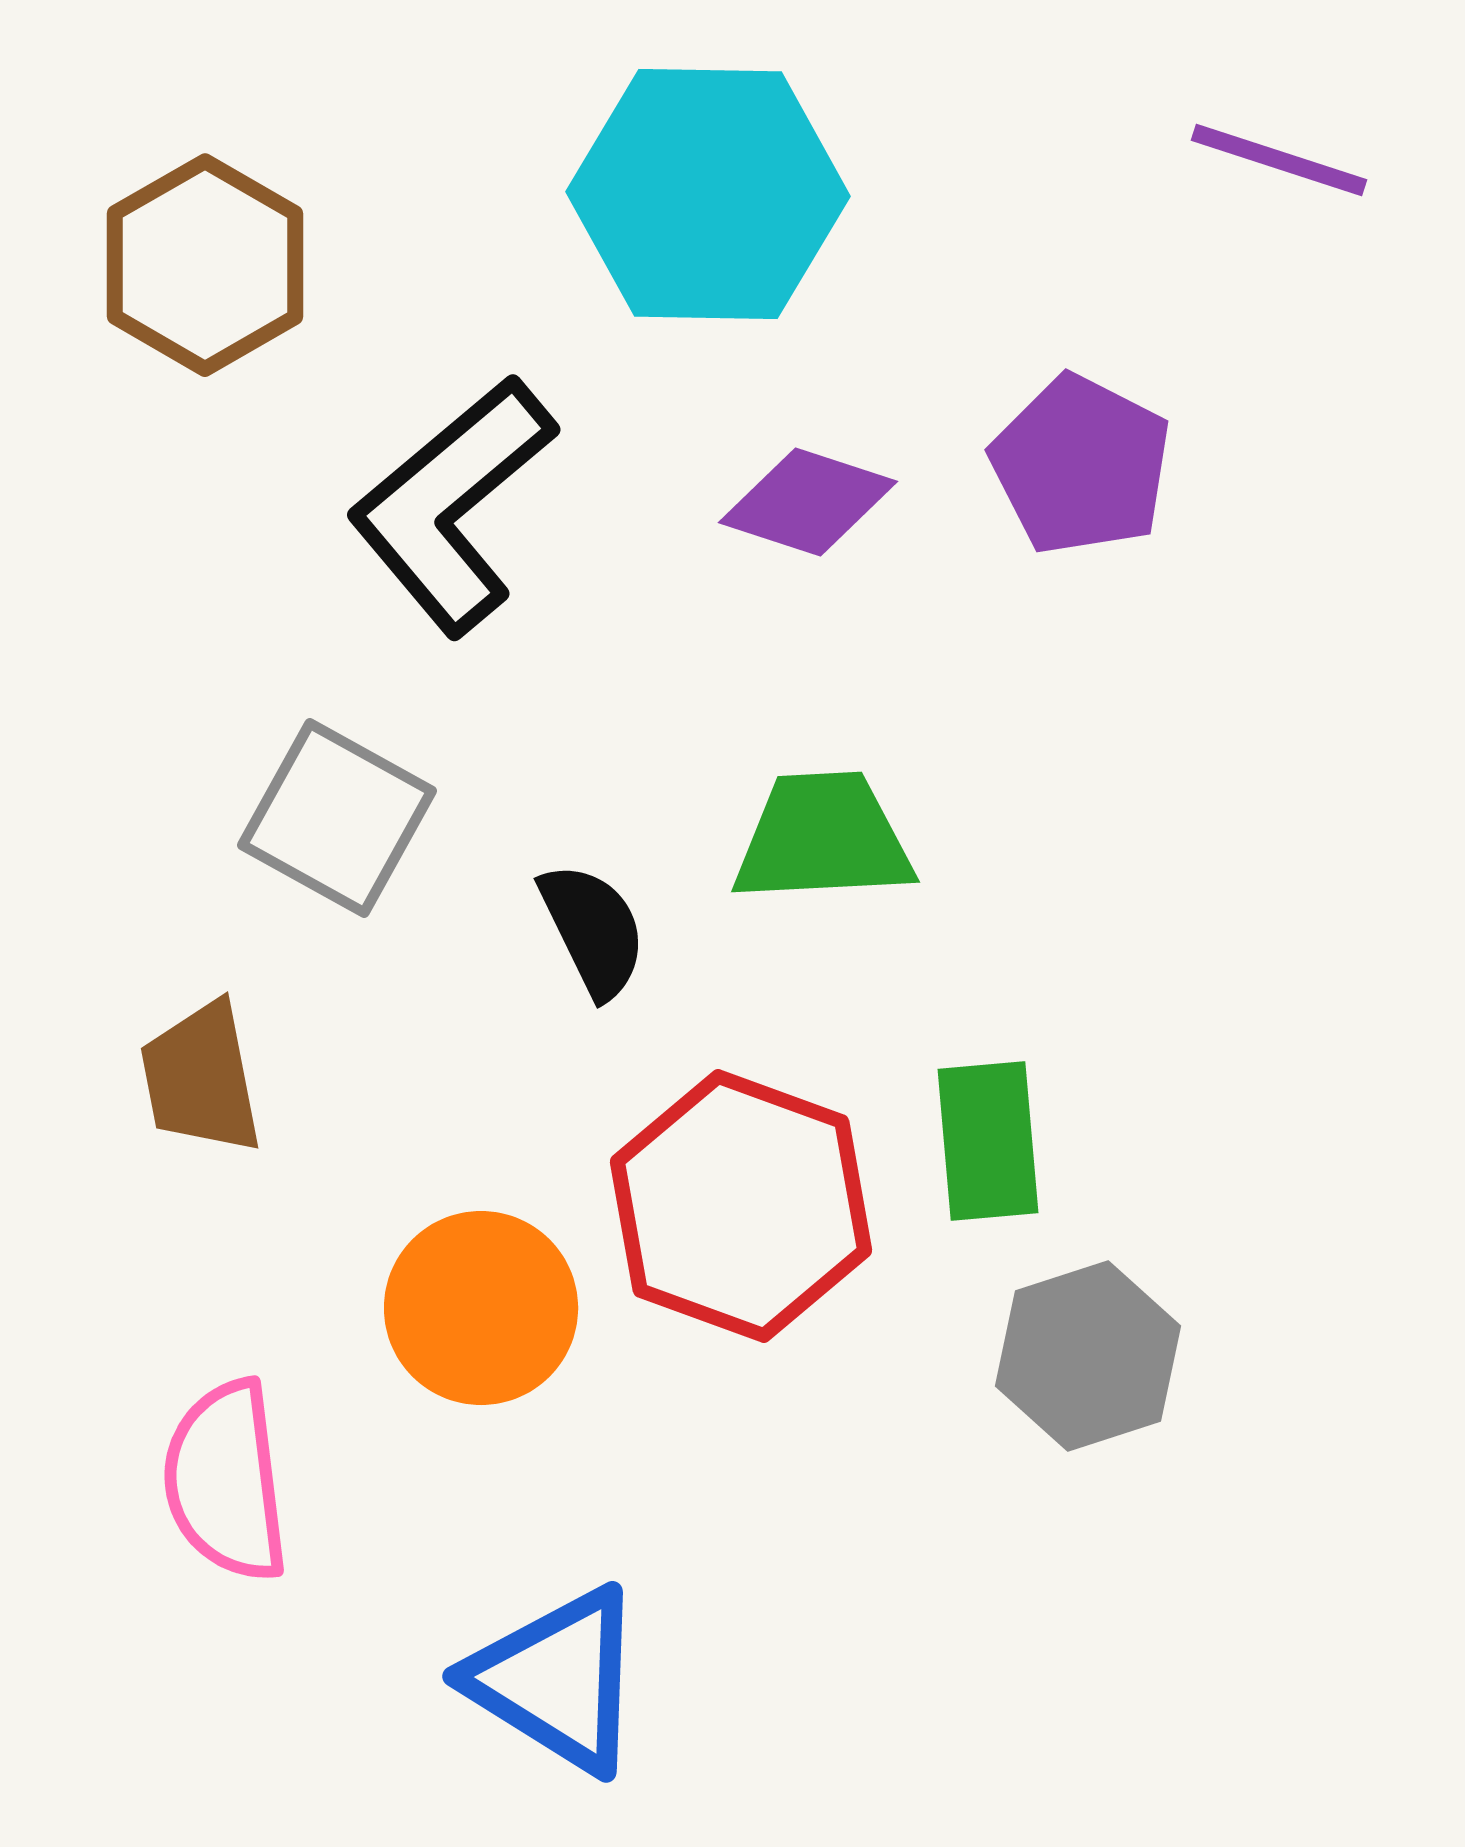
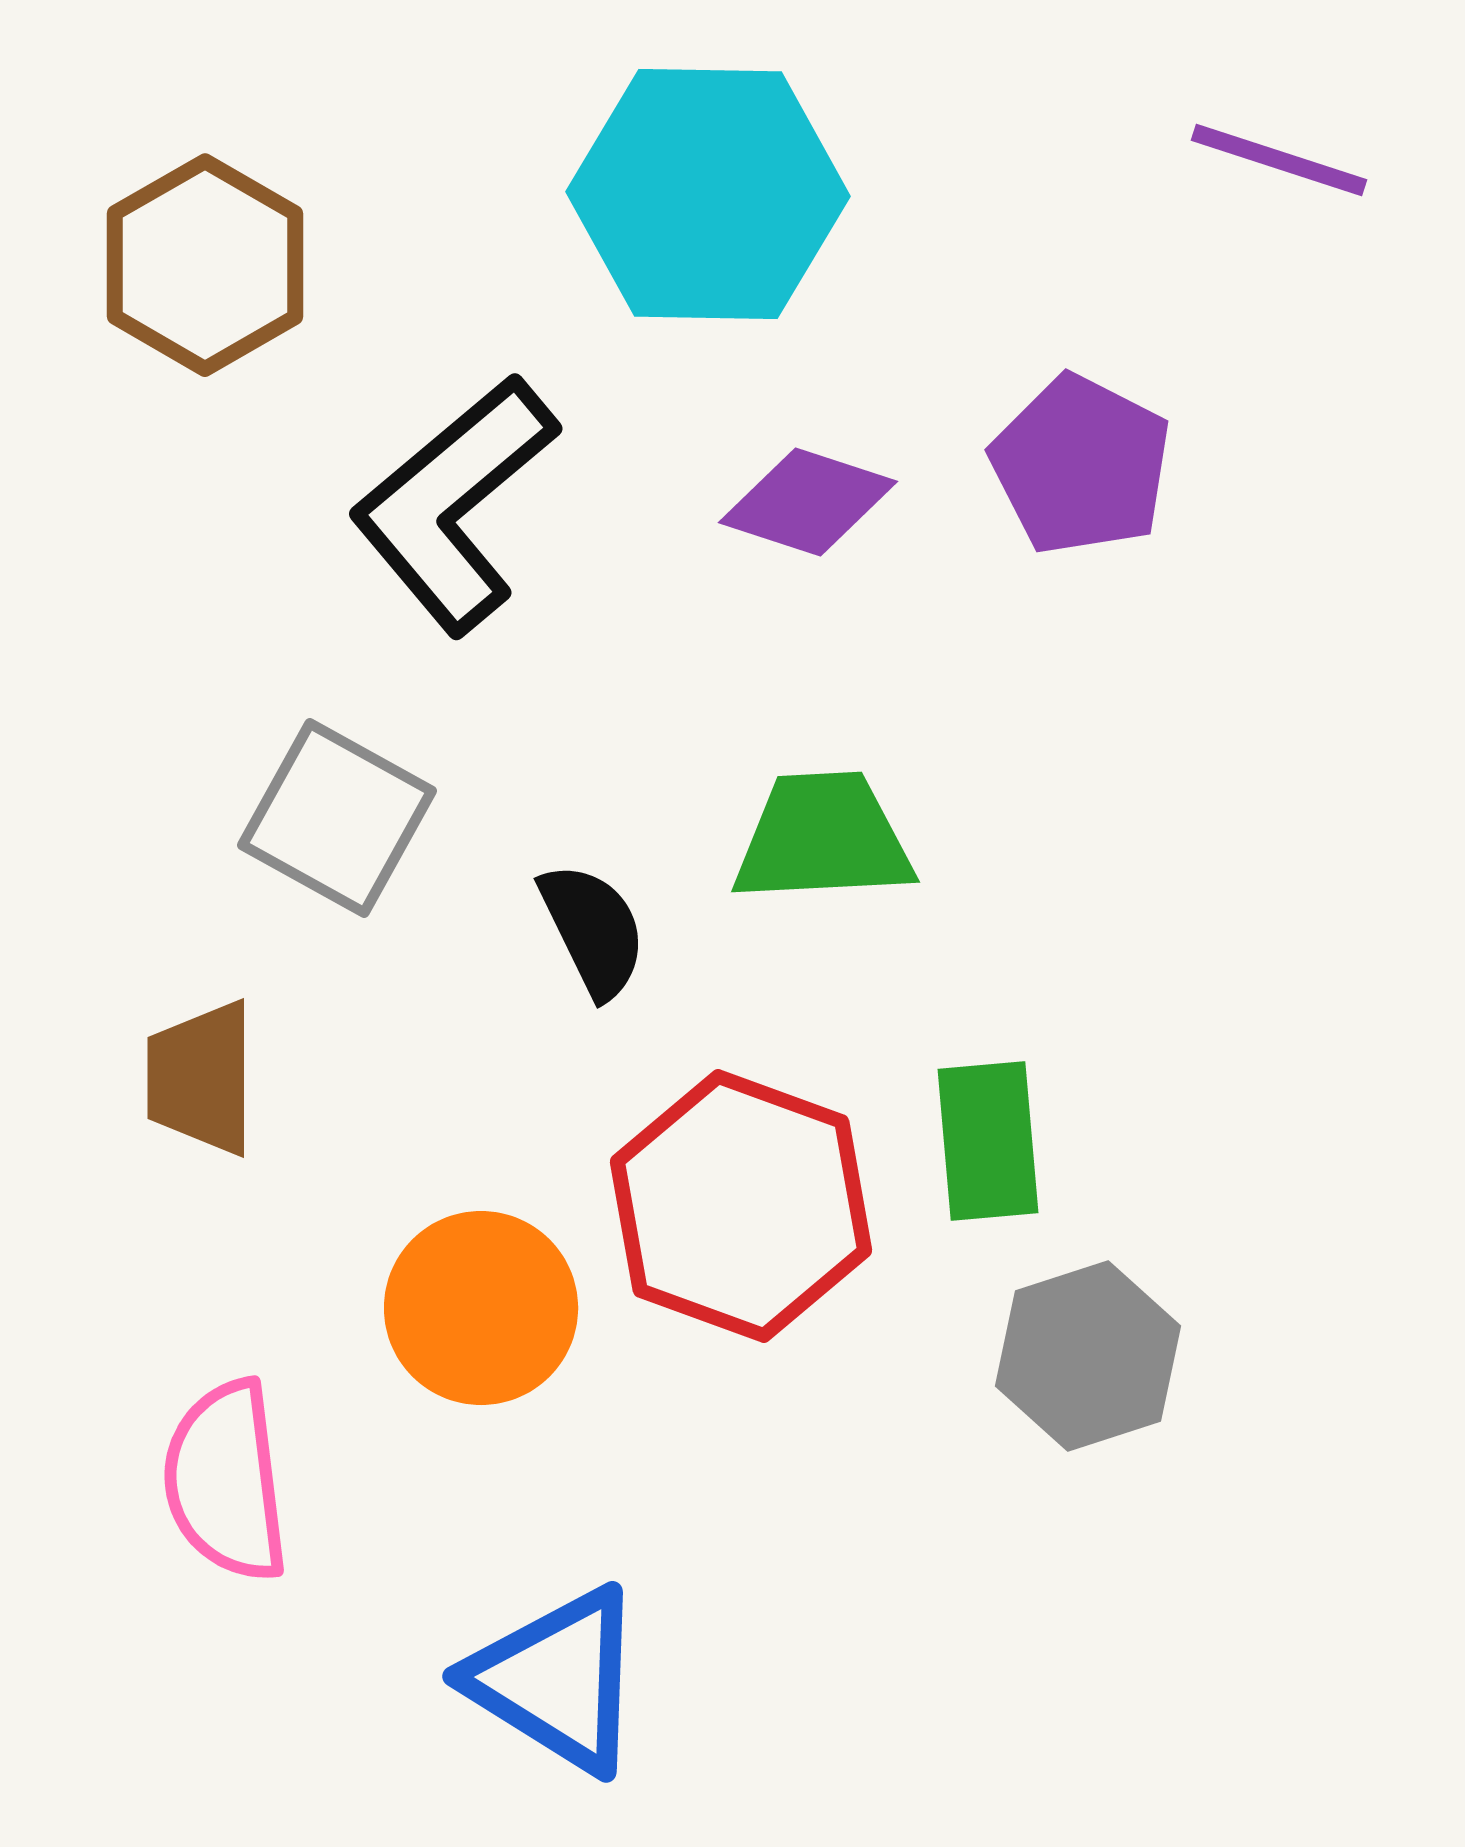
black L-shape: moved 2 px right, 1 px up
brown trapezoid: rotated 11 degrees clockwise
